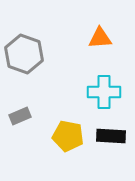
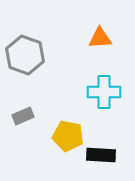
gray hexagon: moved 1 px right, 1 px down
gray rectangle: moved 3 px right
black rectangle: moved 10 px left, 19 px down
